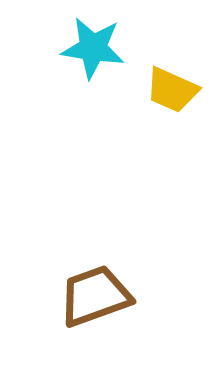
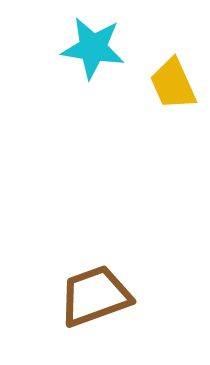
yellow trapezoid: moved 1 px right, 6 px up; rotated 42 degrees clockwise
